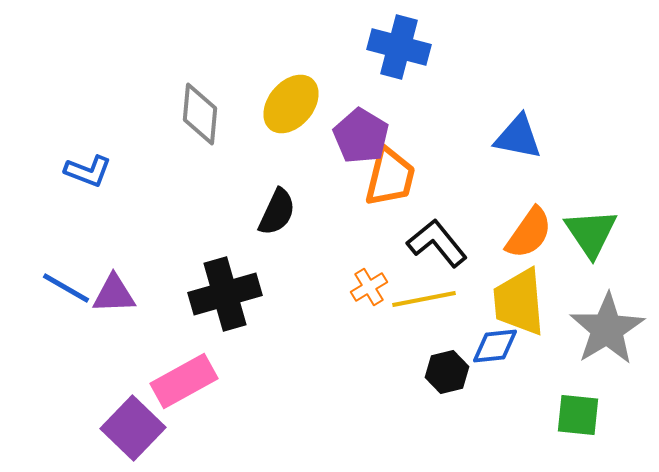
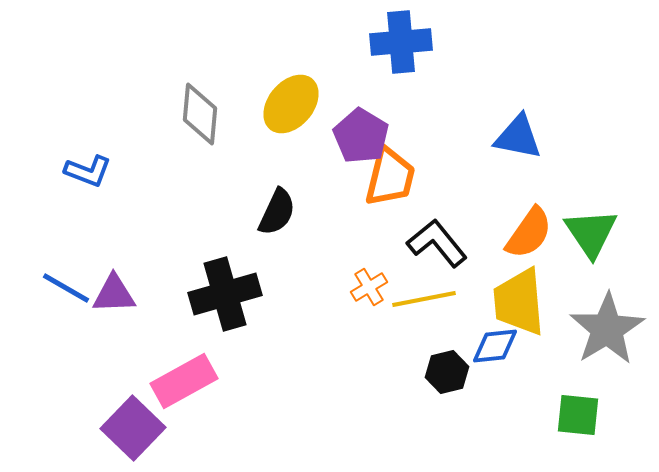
blue cross: moved 2 px right, 5 px up; rotated 20 degrees counterclockwise
